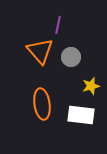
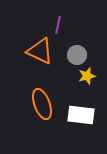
orange triangle: rotated 24 degrees counterclockwise
gray circle: moved 6 px right, 2 px up
yellow star: moved 4 px left, 10 px up
orange ellipse: rotated 12 degrees counterclockwise
